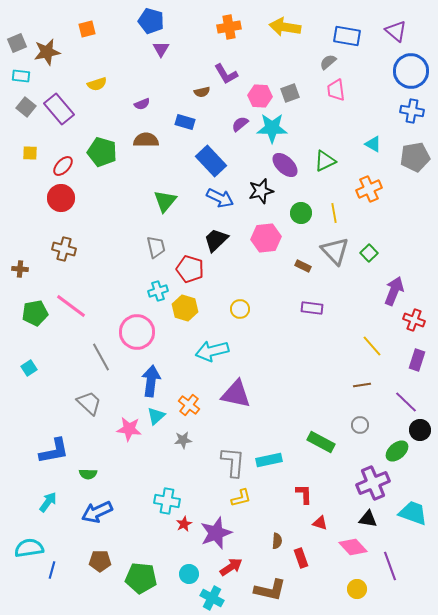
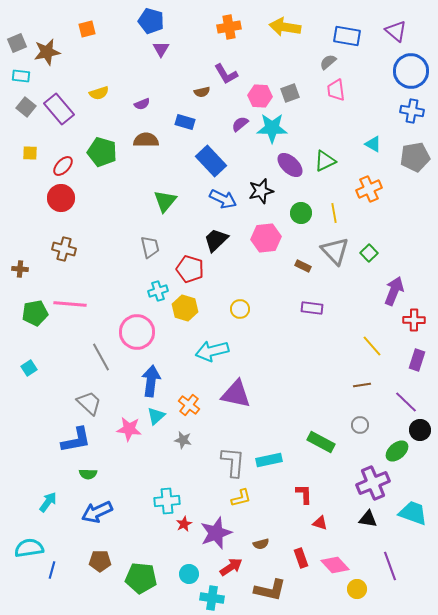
yellow semicircle at (97, 84): moved 2 px right, 9 px down
purple ellipse at (285, 165): moved 5 px right
blue arrow at (220, 198): moved 3 px right, 1 px down
gray trapezoid at (156, 247): moved 6 px left
pink line at (71, 306): moved 1 px left, 2 px up; rotated 32 degrees counterclockwise
red cross at (414, 320): rotated 20 degrees counterclockwise
gray star at (183, 440): rotated 18 degrees clockwise
blue L-shape at (54, 451): moved 22 px right, 11 px up
cyan cross at (167, 501): rotated 15 degrees counterclockwise
brown semicircle at (277, 541): moved 16 px left, 3 px down; rotated 70 degrees clockwise
pink diamond at (353, 547): moved 18 px left, 18 px down
cyan cross at (212, 598): rotated 20 degrees counterclockwise
